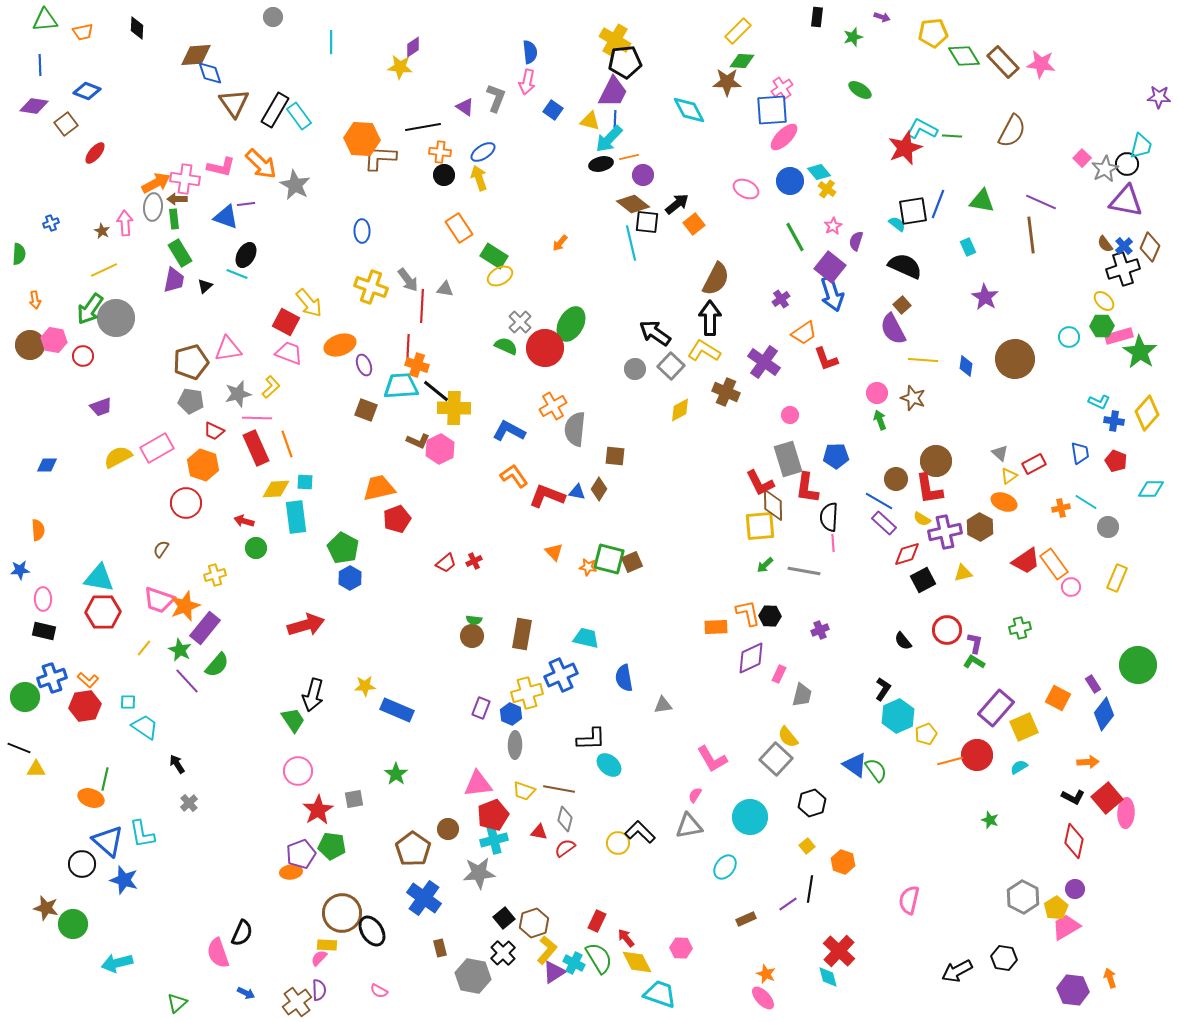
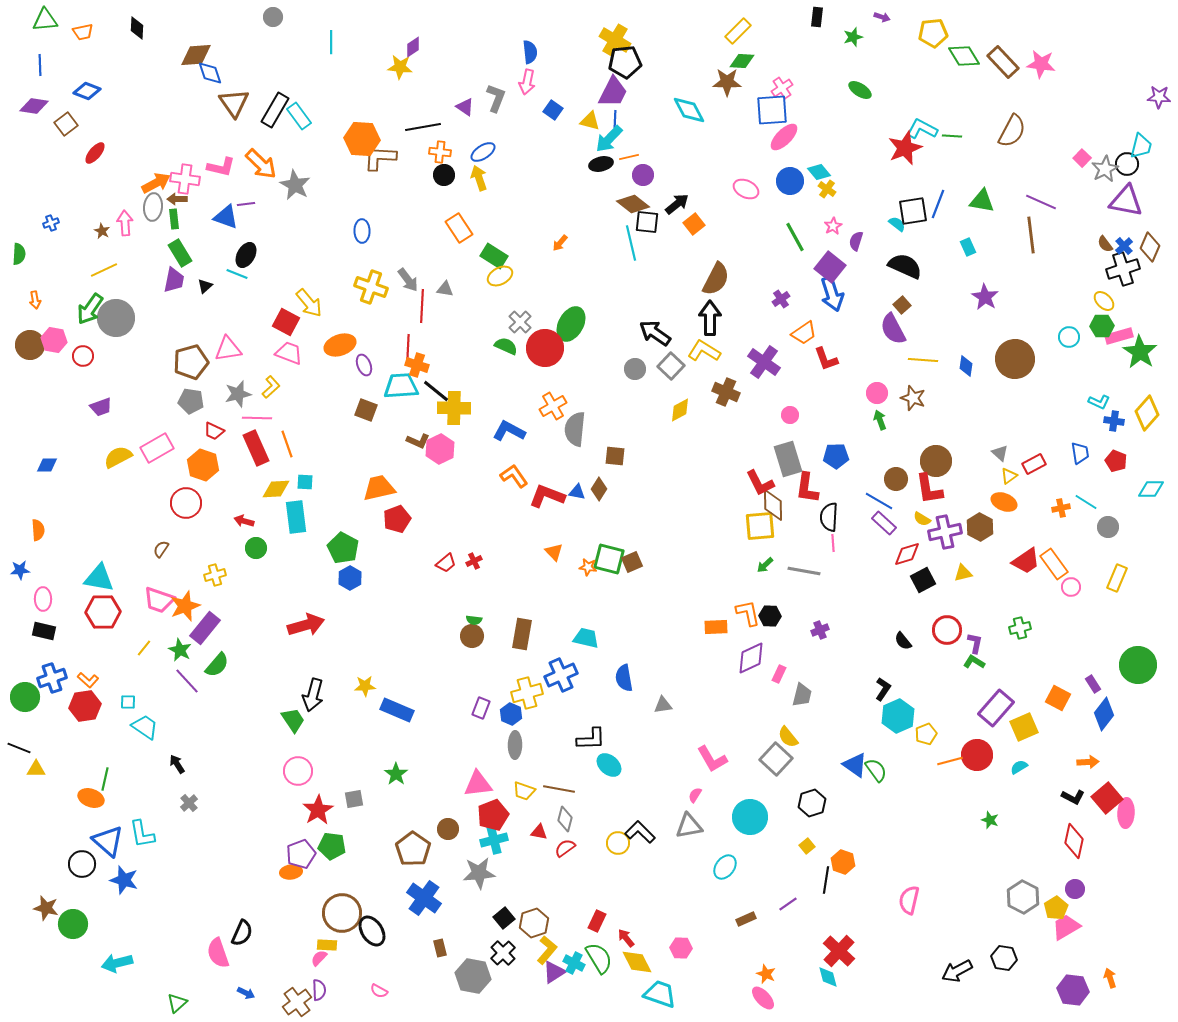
black line at (810, 889): moved 16 px right, 9 px up
